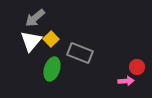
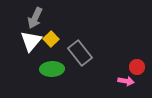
gray arrow: rotated 25 degrees counterclockwise
gray rectangle: rotated 30 degrees clockwise
green ellipse: rotated 70 degrees clockwise
pink arrow: rotated 14 degrees clockwise
